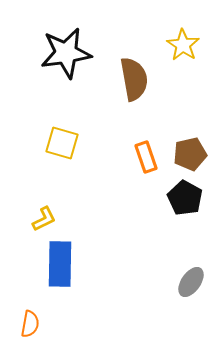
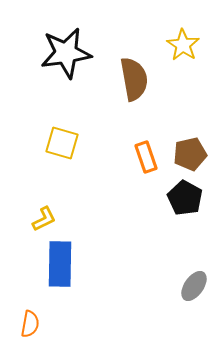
gray ellipse: moved 3 px right, 4 px down
